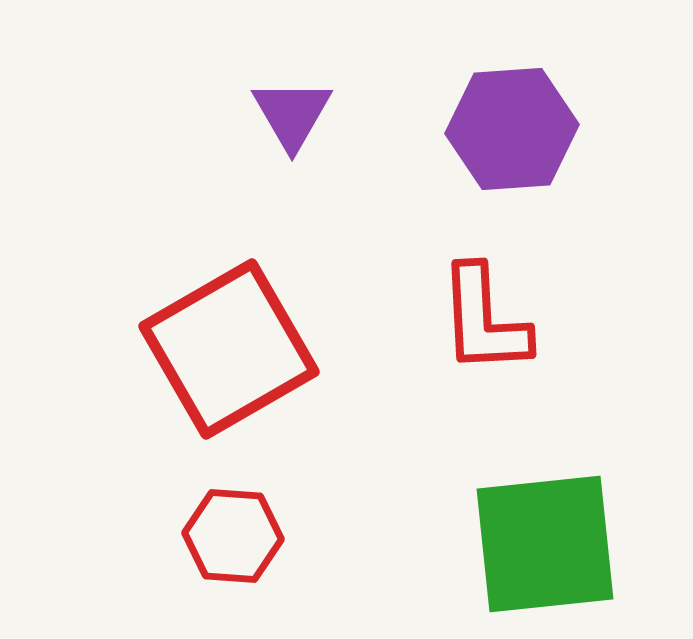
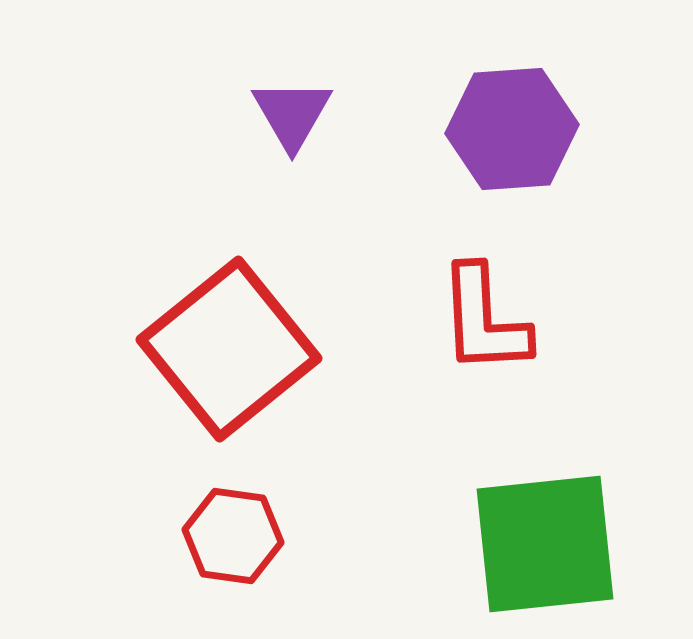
red square: rotated 9 degrees counterclockwise
red hexagon: rotated 4 degrees clockwise
